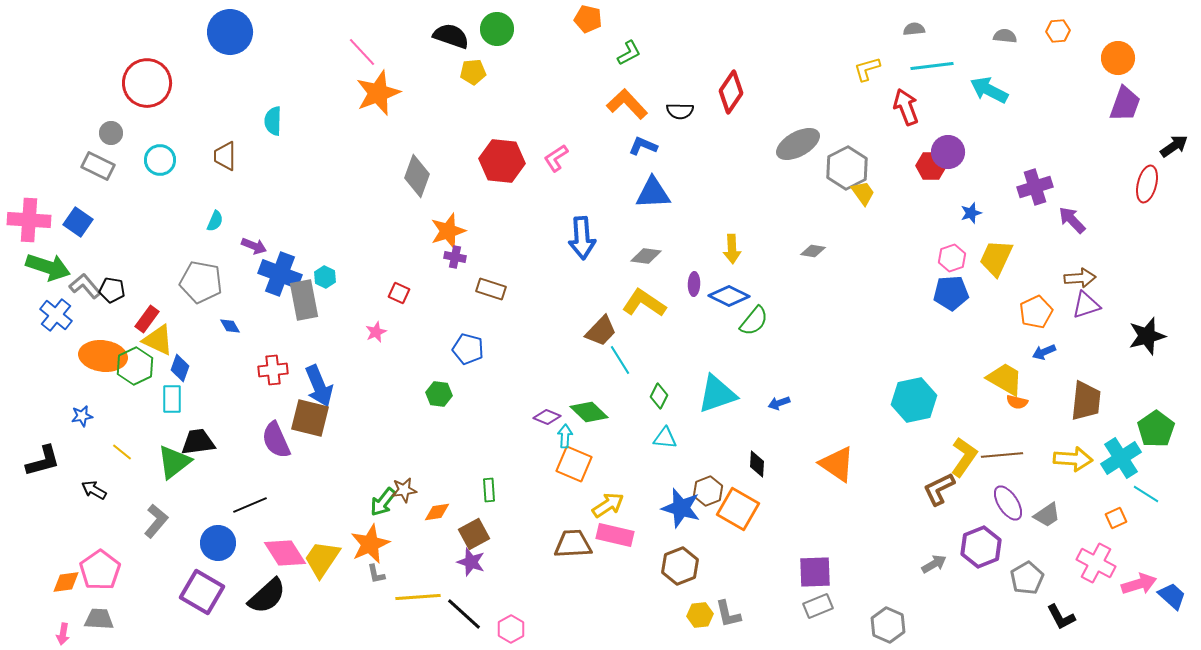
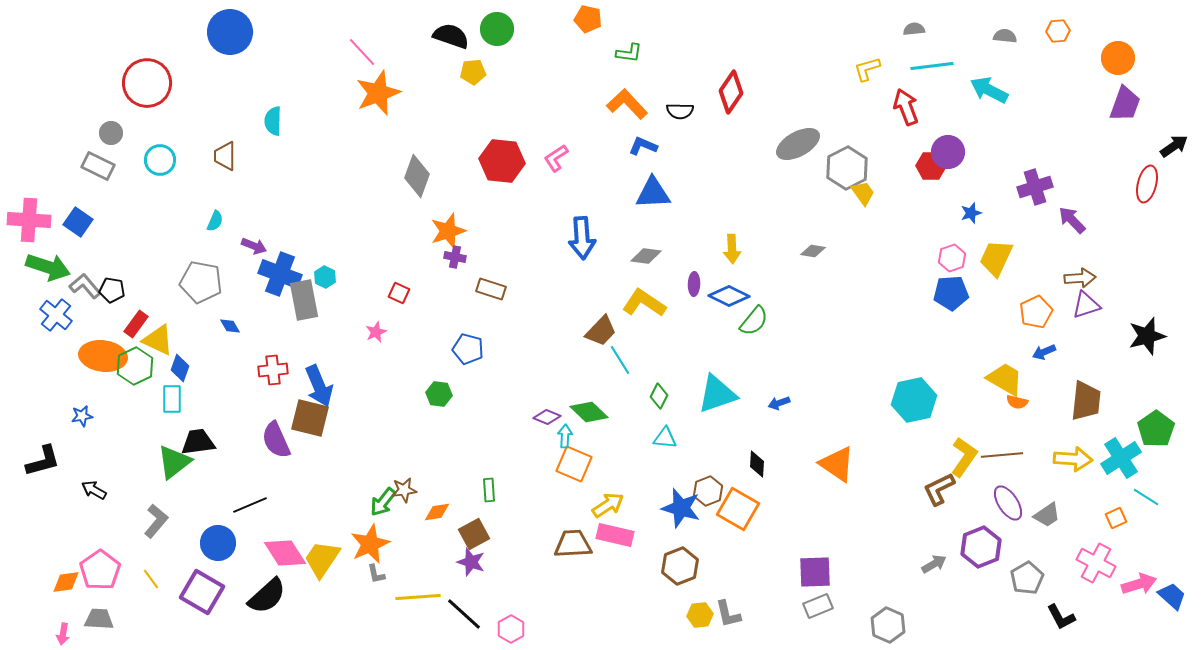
green L-shape at (629, 53): rotated 36 degrees clockwise
red rectangle at (147, 319): moved 11 px left, 5 px down
yellow line at (122, 452): moved 29 px right, 127 px down; rotated 15 degrees clockwise
cyan line at (1146, 494): moved 3 px down
